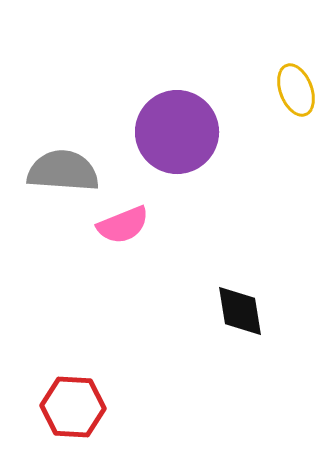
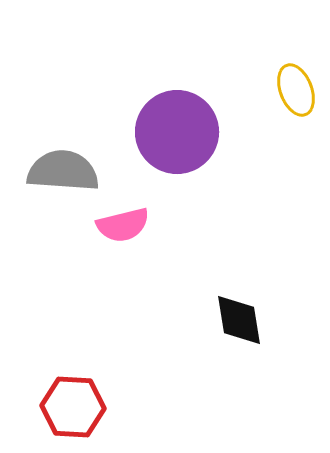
pink semicircle: rotated 8 degrees clockwise
black diamond: moved 1 px left, 9 px down
